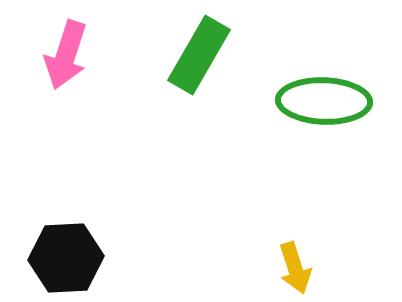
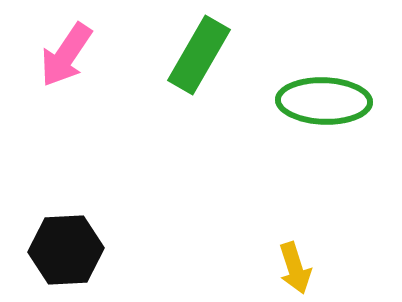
pink arrow: rotated 16 degrees clockwise
black hexagon: moved 8 px up
